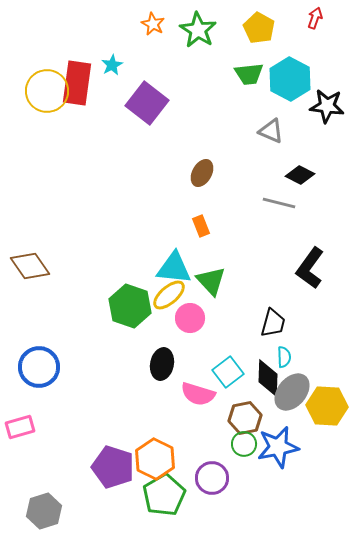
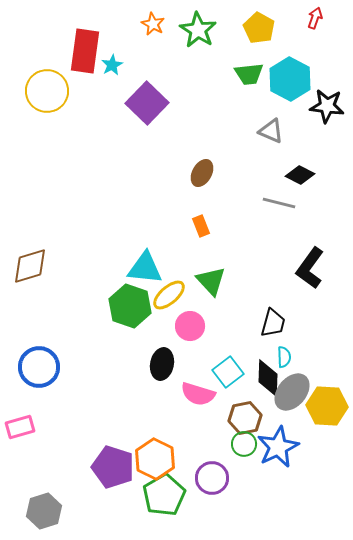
red rectangle at (77, 83): moved 8 px right, 32 px up
purple square at (147, 103): rotated 6 degrees clockwise
brown diamond at (30, 266): rotated 72 degrees counterclockwise
cyan triangle at (174, 268): moved 29 px left
pink circle at (190, 318): moved 8 px down
blue star at (278, 447): rotated 15 degrees counterclockwise
